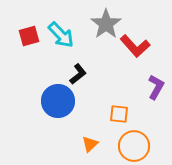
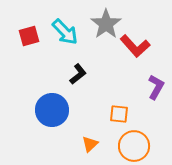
cyan arrow: moved 4 px right, 3 px up
blue circle: moved 6 px left, 9 px down
